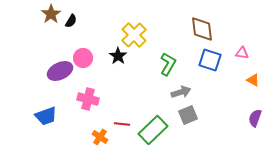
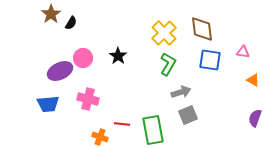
black semicircle: moved 2 px down
yellow cross: moved 30 px right, 2 px up
pink triangle: moved 1 px right, 1 px up
blue square: rotated 10 degrees counterclockwise
blue trapezoid: moved 2 px right, 12 px up; rotated 15 degrees clockwise
green rectangle: rotated 56 degrees counterclockwise
orange cross: rotated 14 degrees counterclockwise
